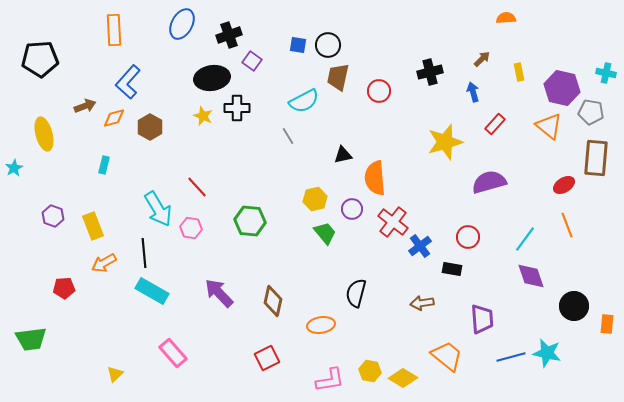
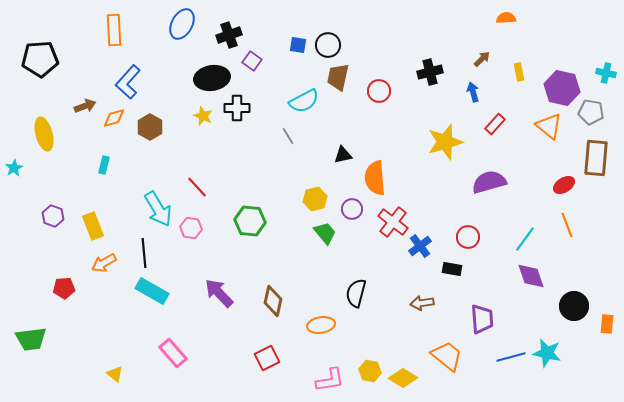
yellow triangle at (115, 374): rotated 36 degrees counterclockwise
